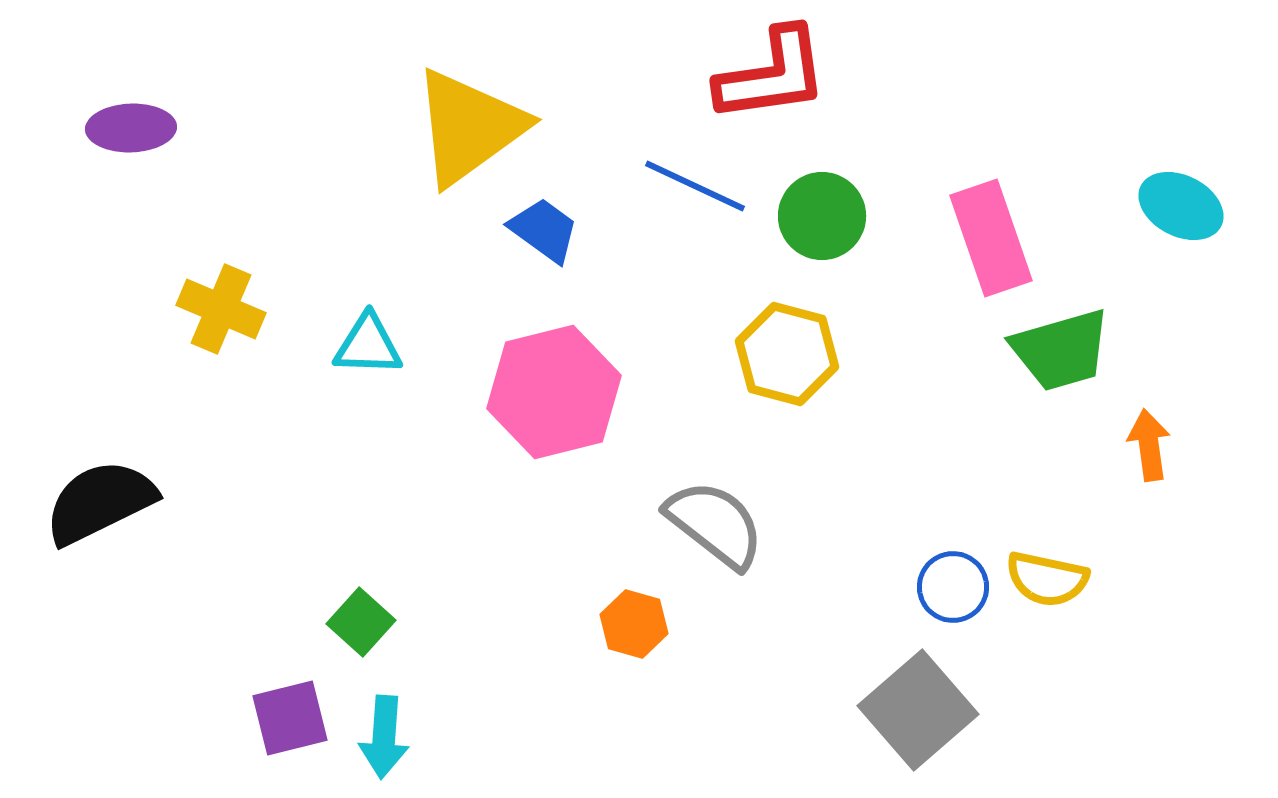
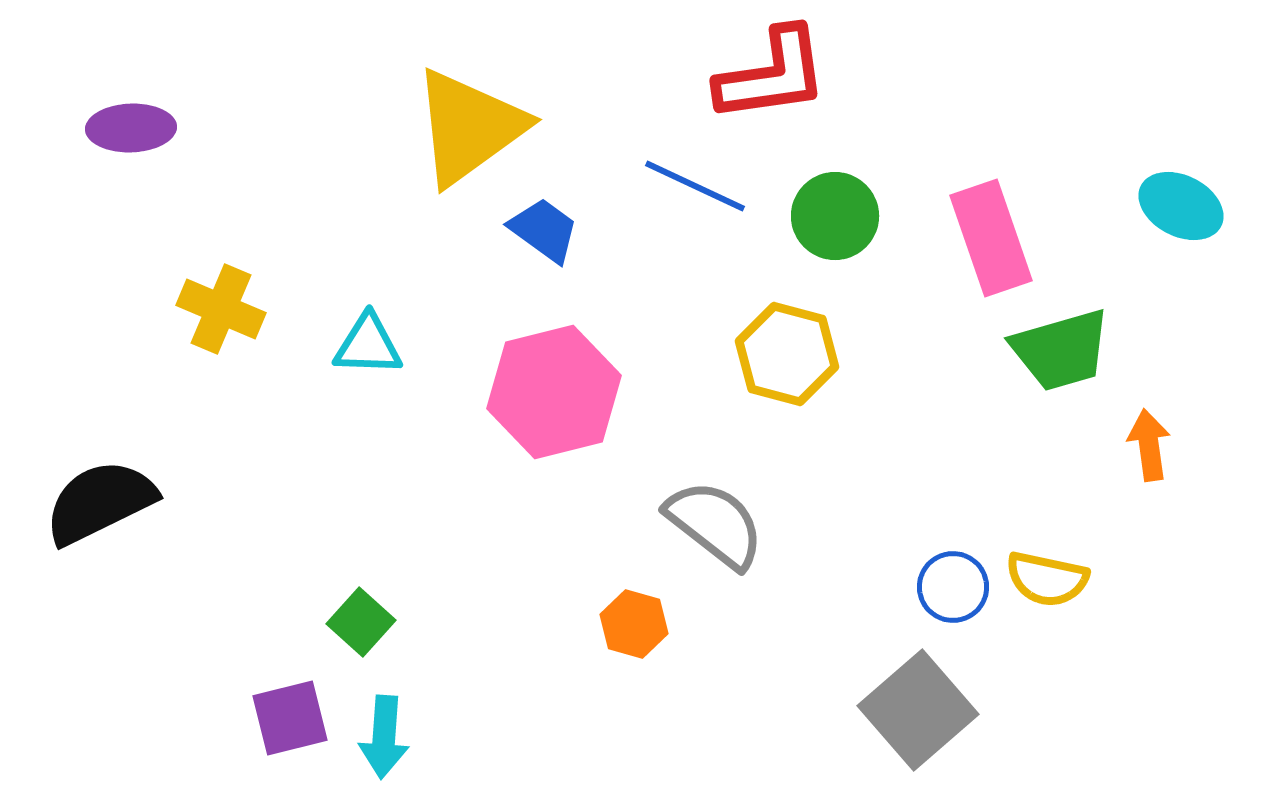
green circle: moved 13 px right
